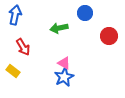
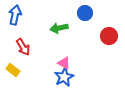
yellow rectangle: moved 1 px up
